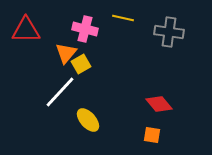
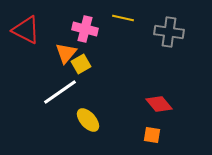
red triangle: rotated 28 degrees clockwise
white line: rotated 12 degrees clockwise
